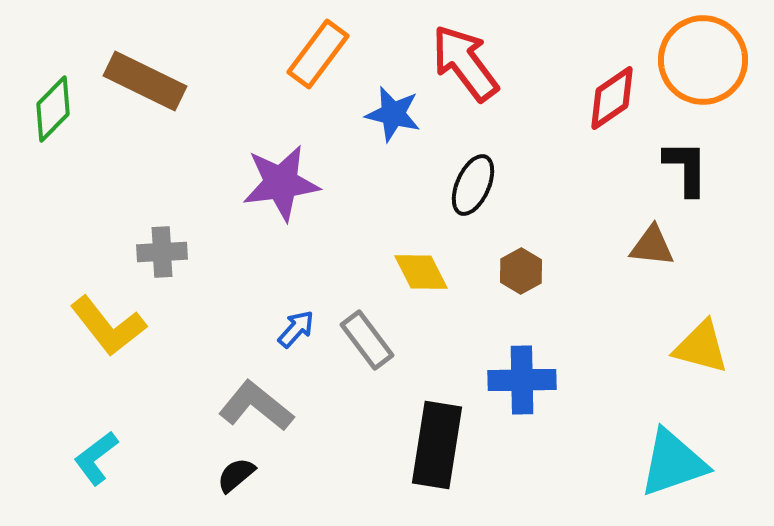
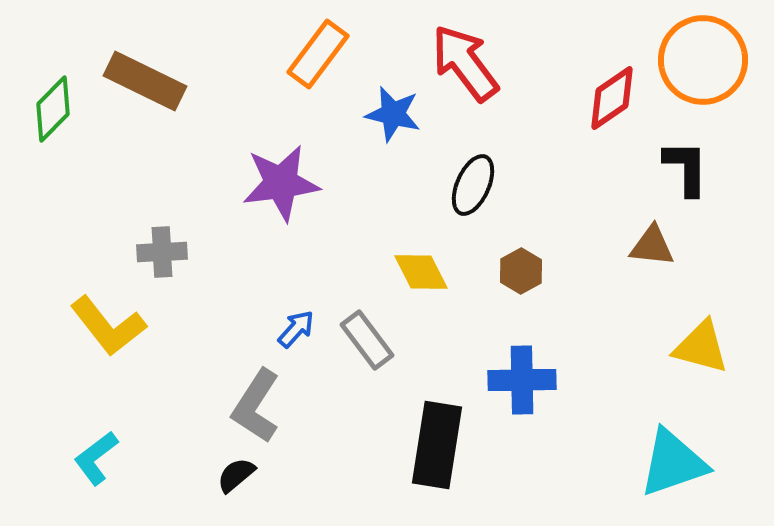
gray L-shape: rotated 96 degrees counterclockwise
